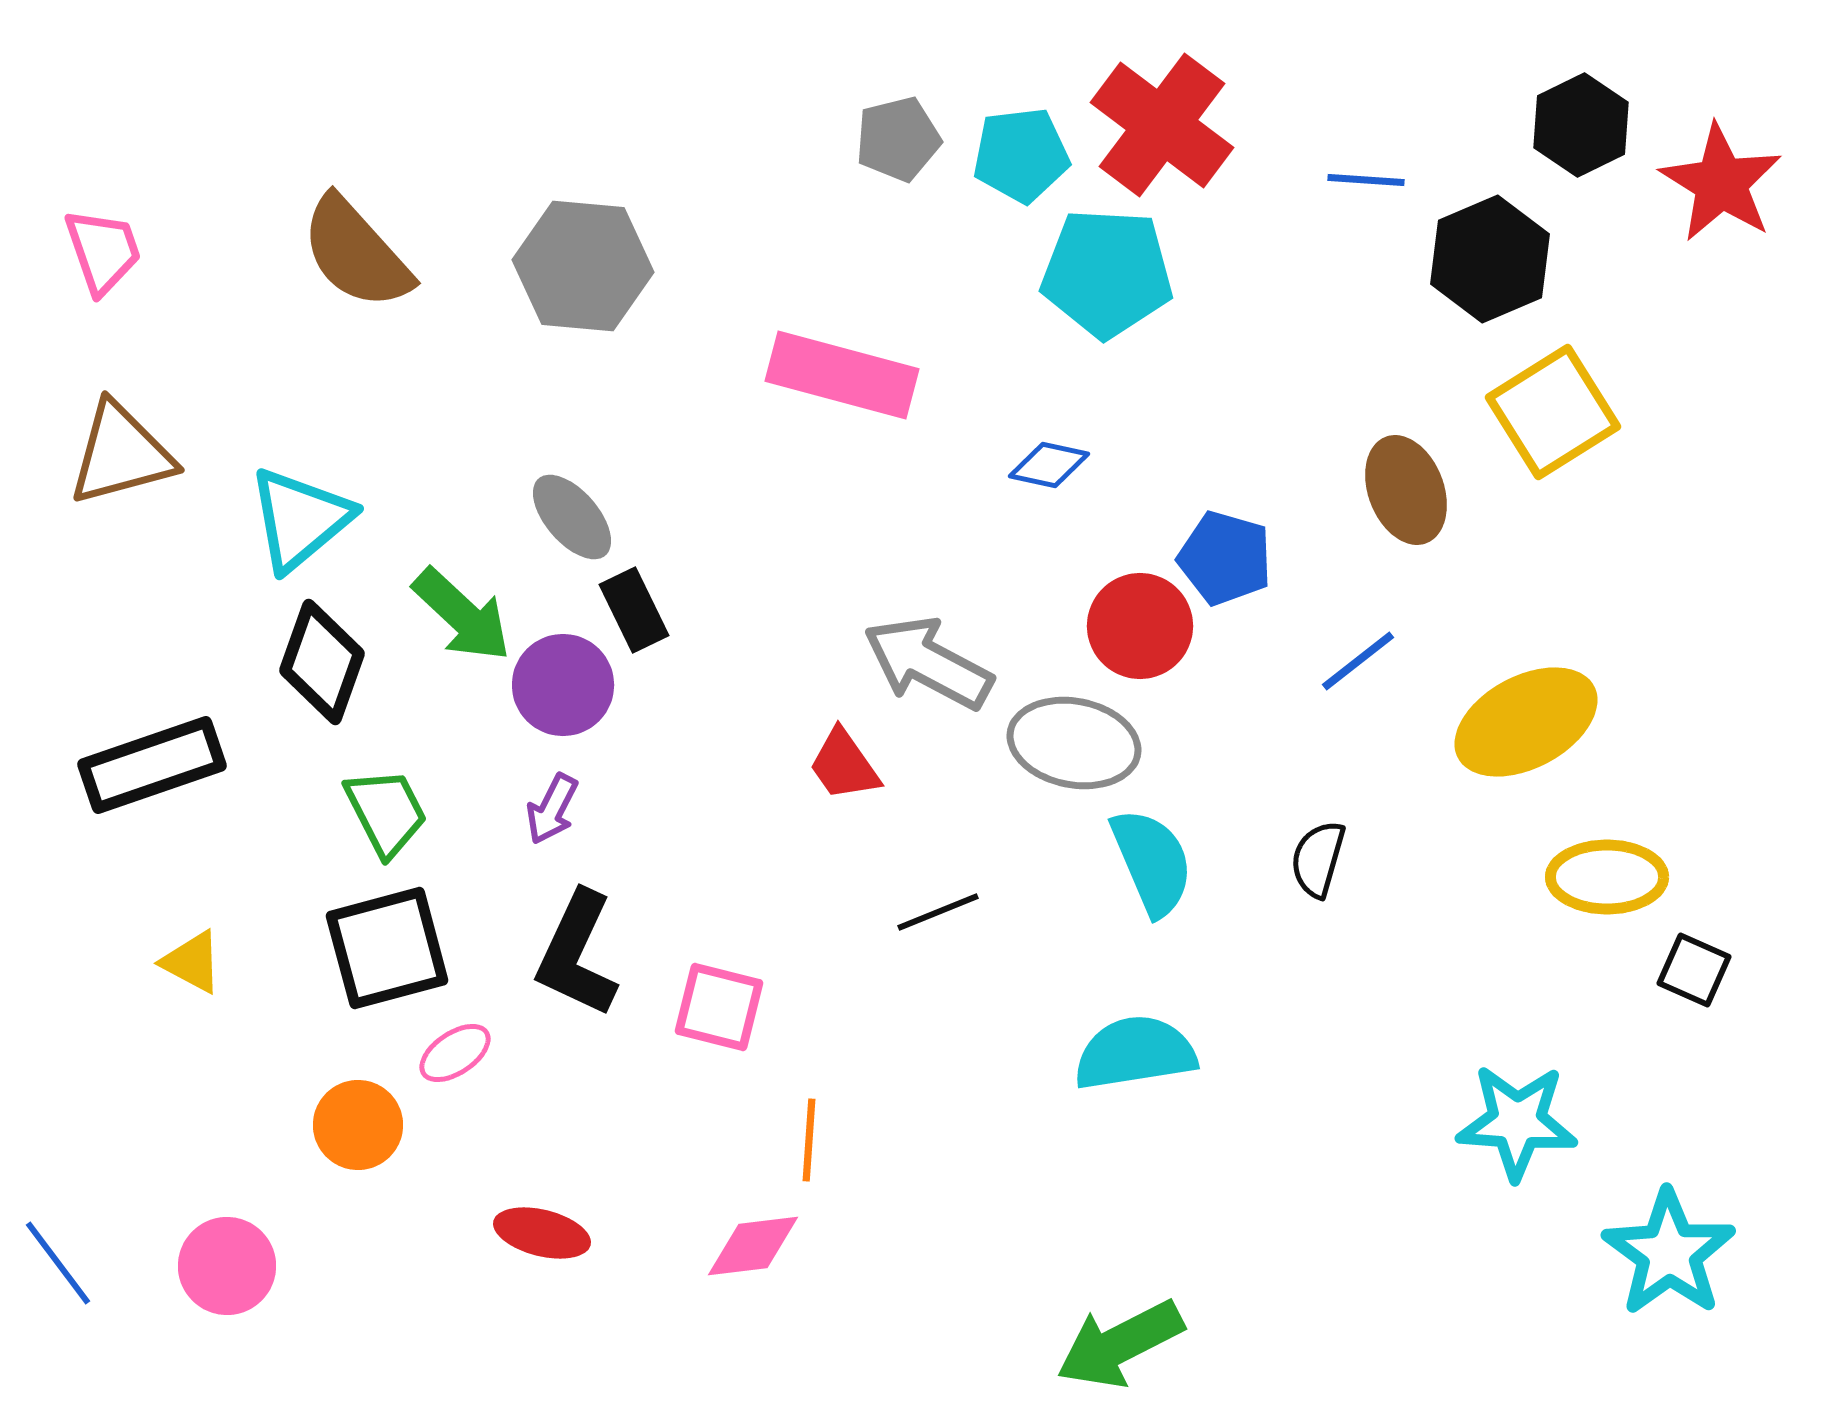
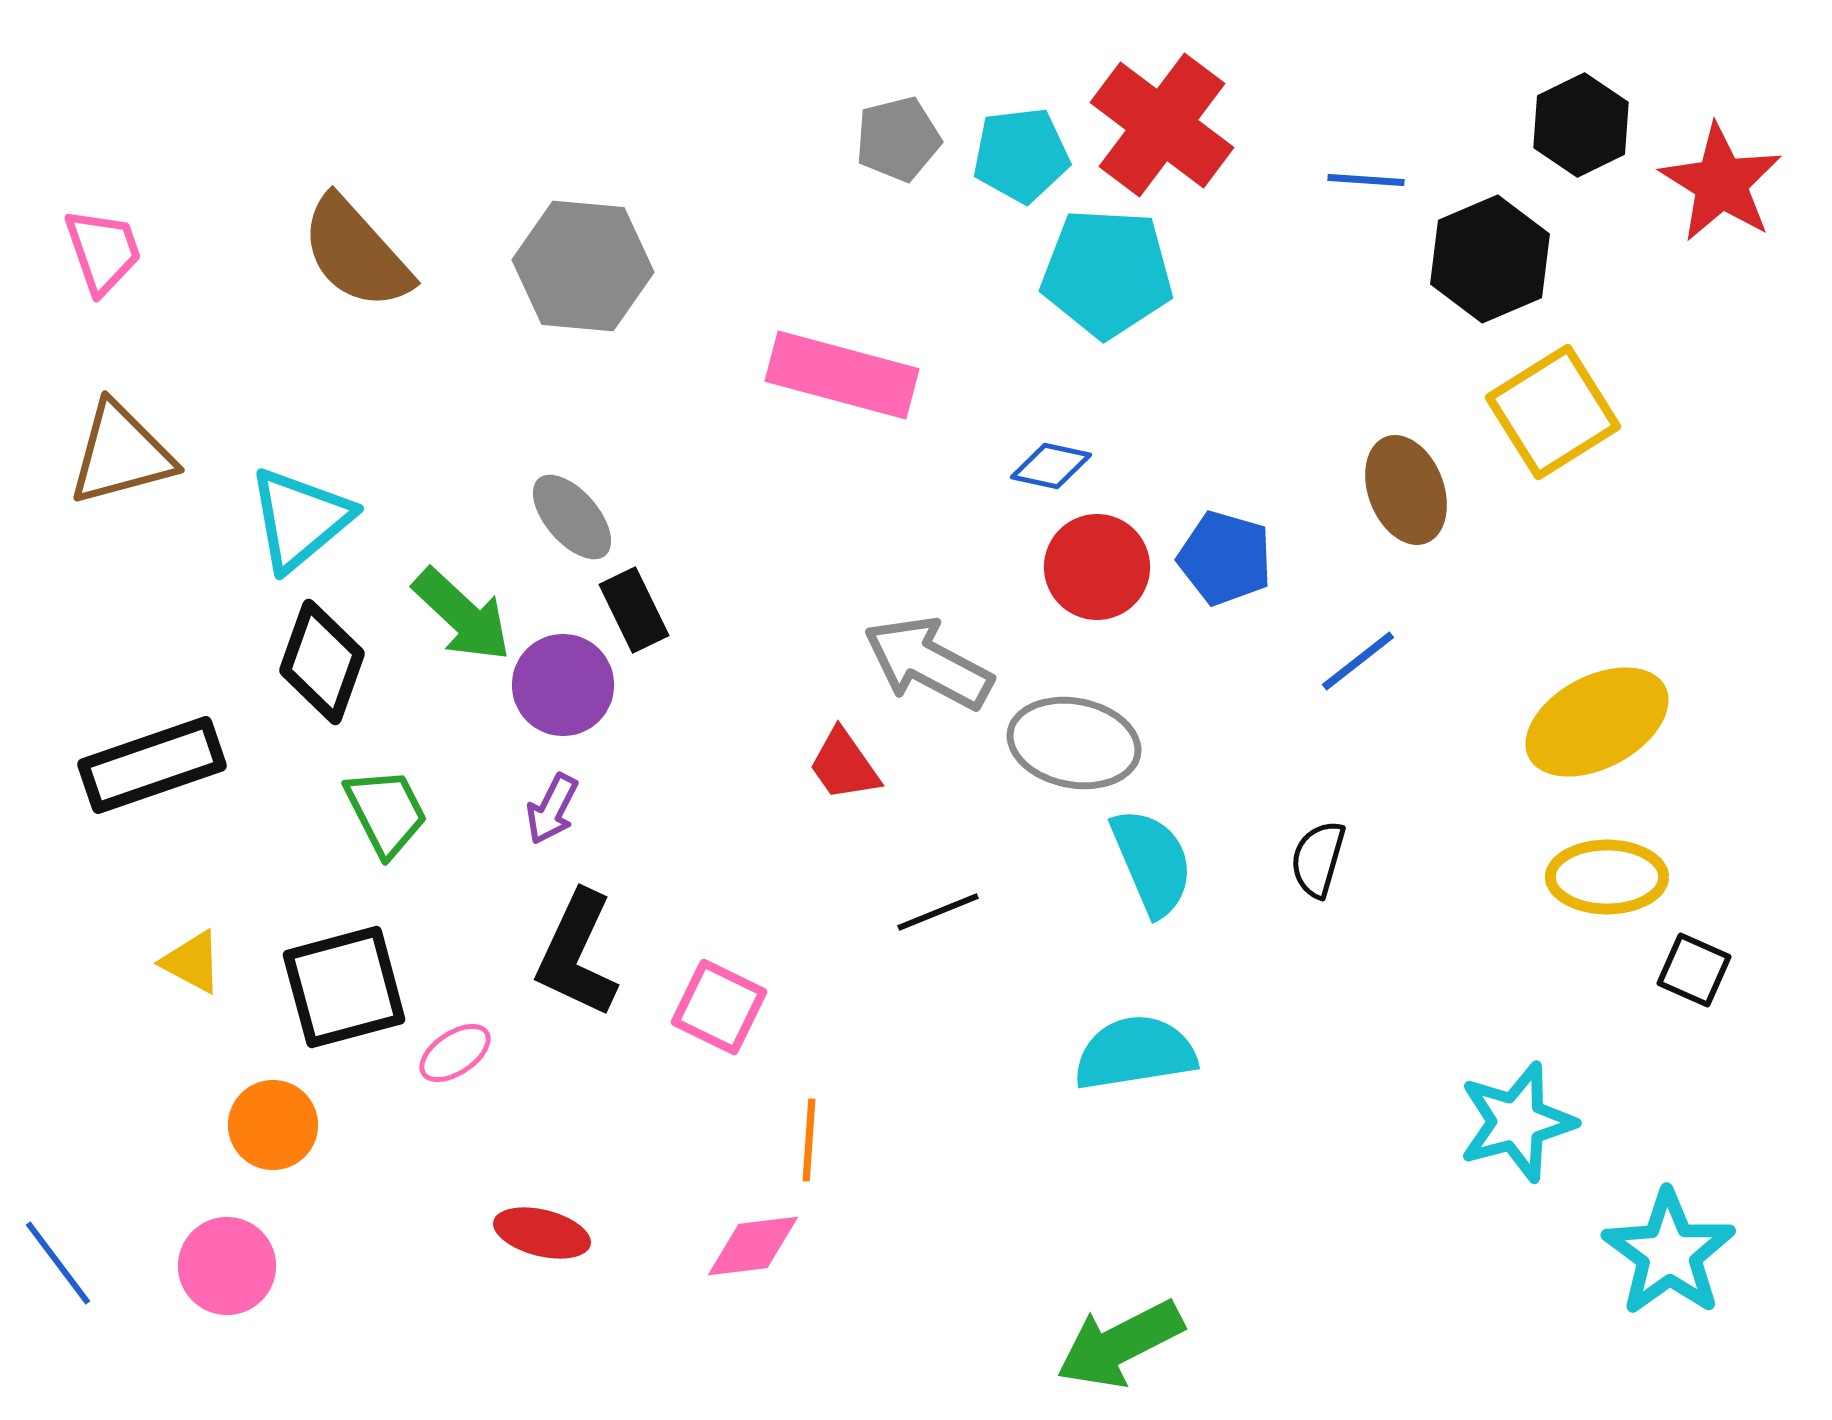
blue diamond at (1049, 465): moved 2 px right, 1 px down
red circle at (1140, 626): moved 43 px left, 59 px up
yellow ellipse at (1526, 722): moved 71 px right
black square at (387, 948): moved 43 px left, 39 px down
pink square at (719, 1007): rotated 12 degrees clockwise
cyan star at (1517, 1122): rotated 19 degrees counterclockwise
orange circle at (358, 1125): moved 85 px left
